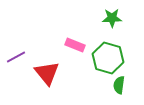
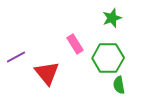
green star: rotated 18 degrees counterclockwise
pink rectangle: moved 1 px up; rotated 36 degrees clockwise
green hexagon: rotated 16 degrees counterclockwise
green semicircle: rotated 18 degrees counterclockwise
